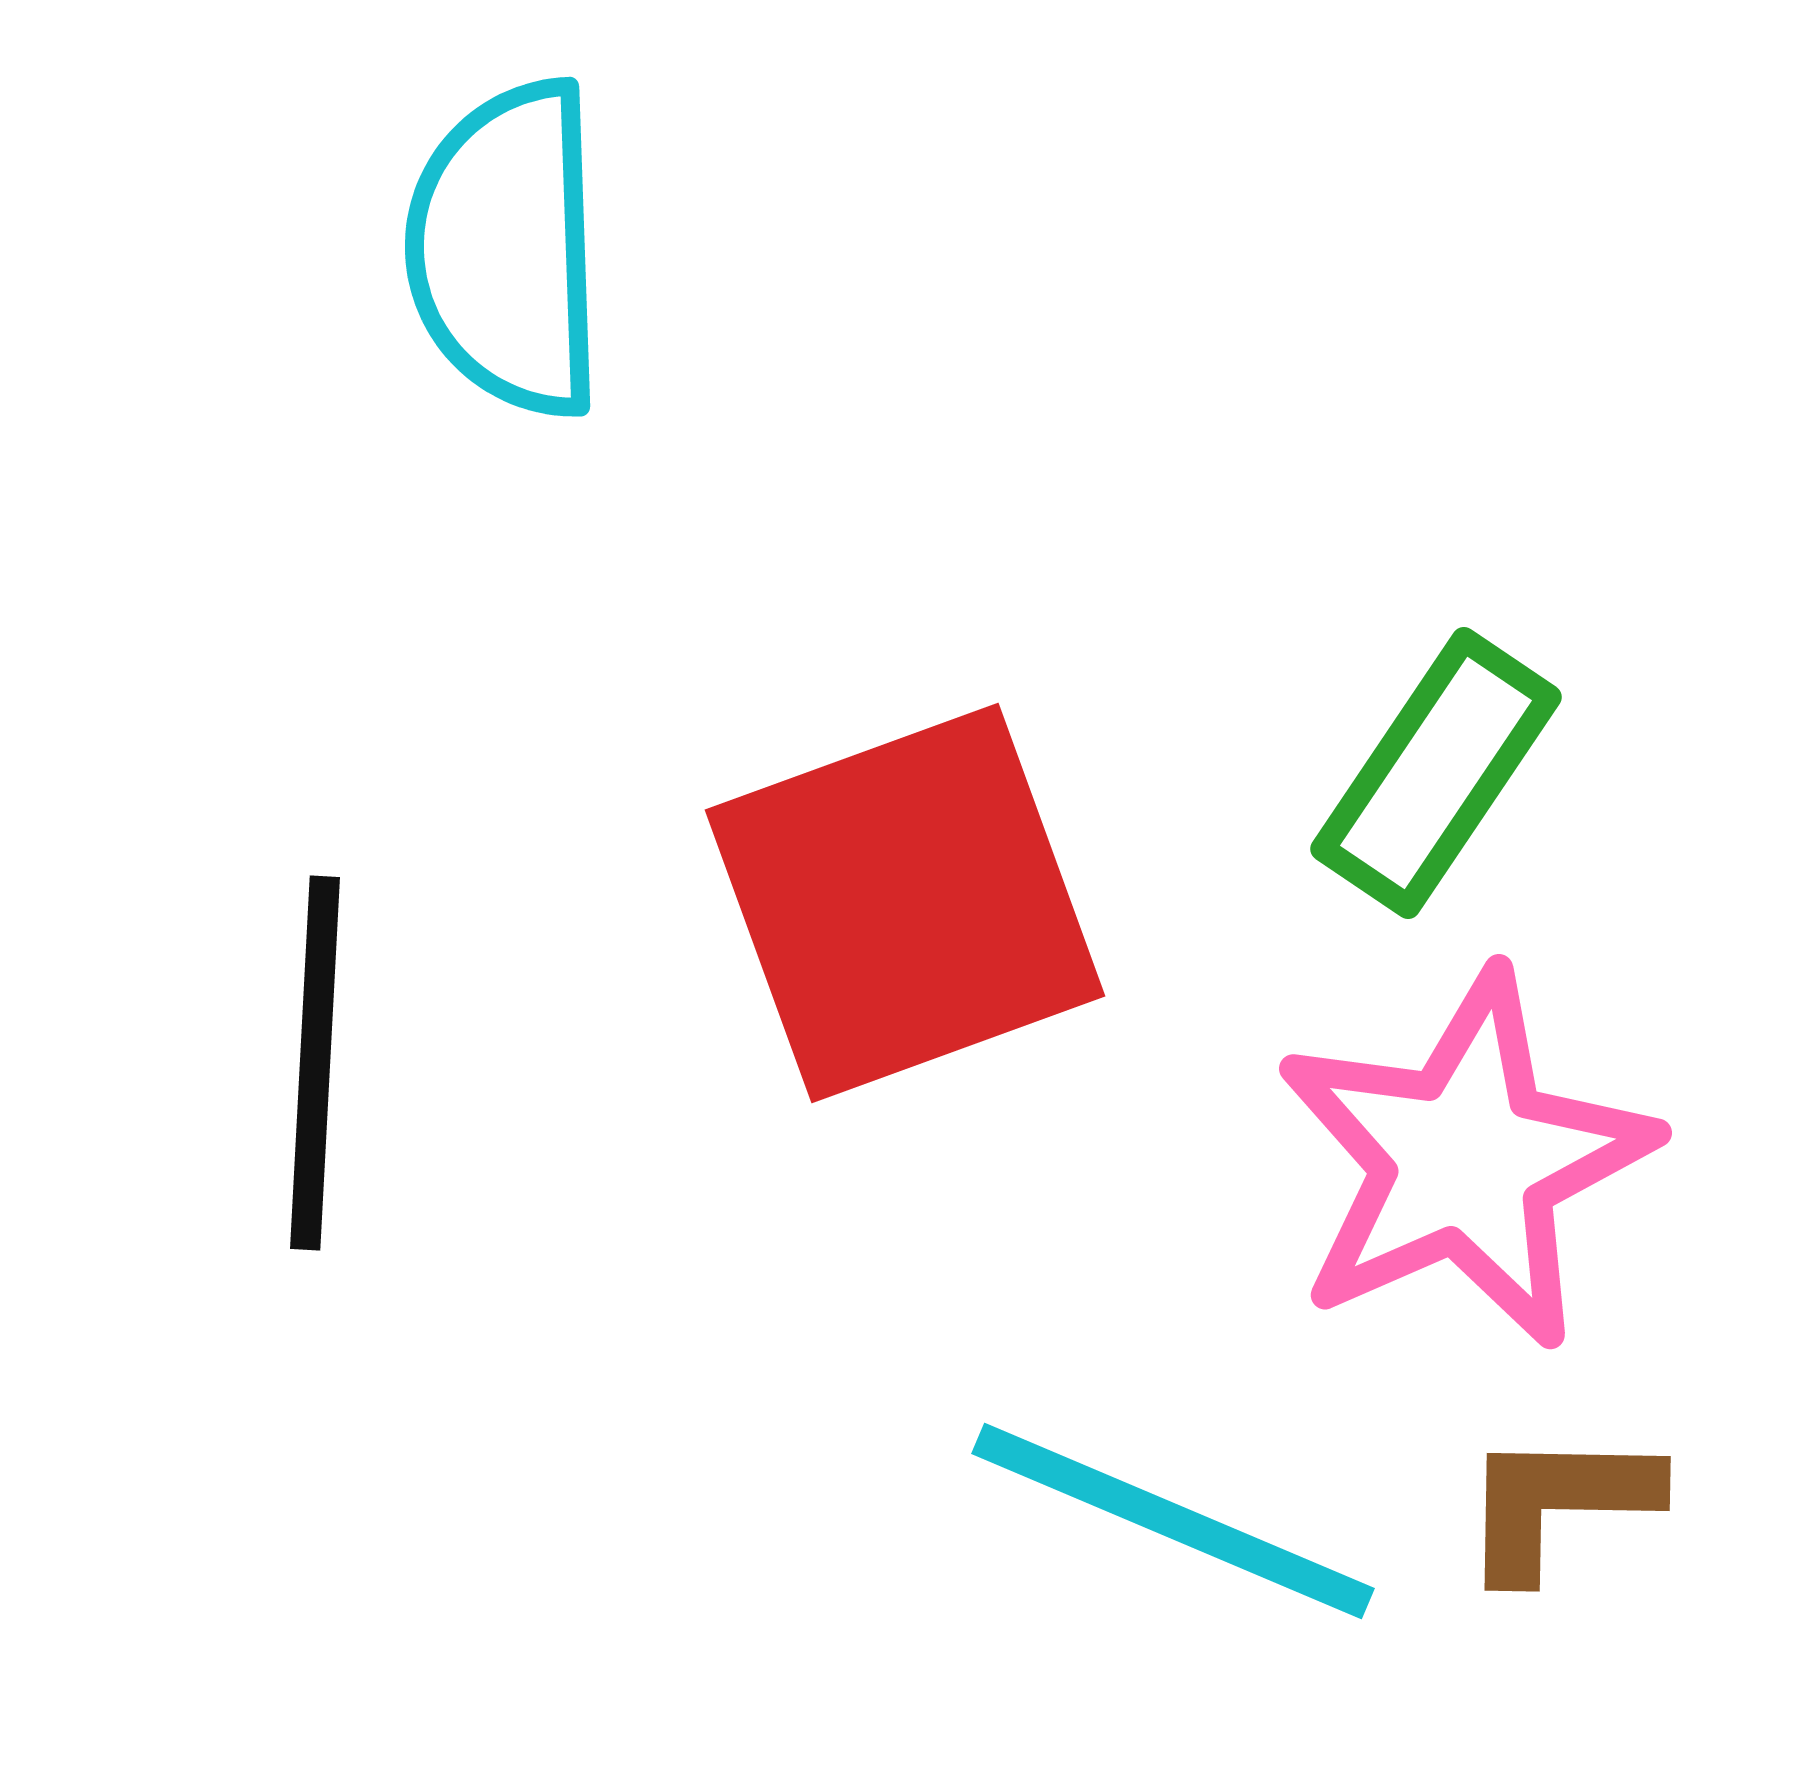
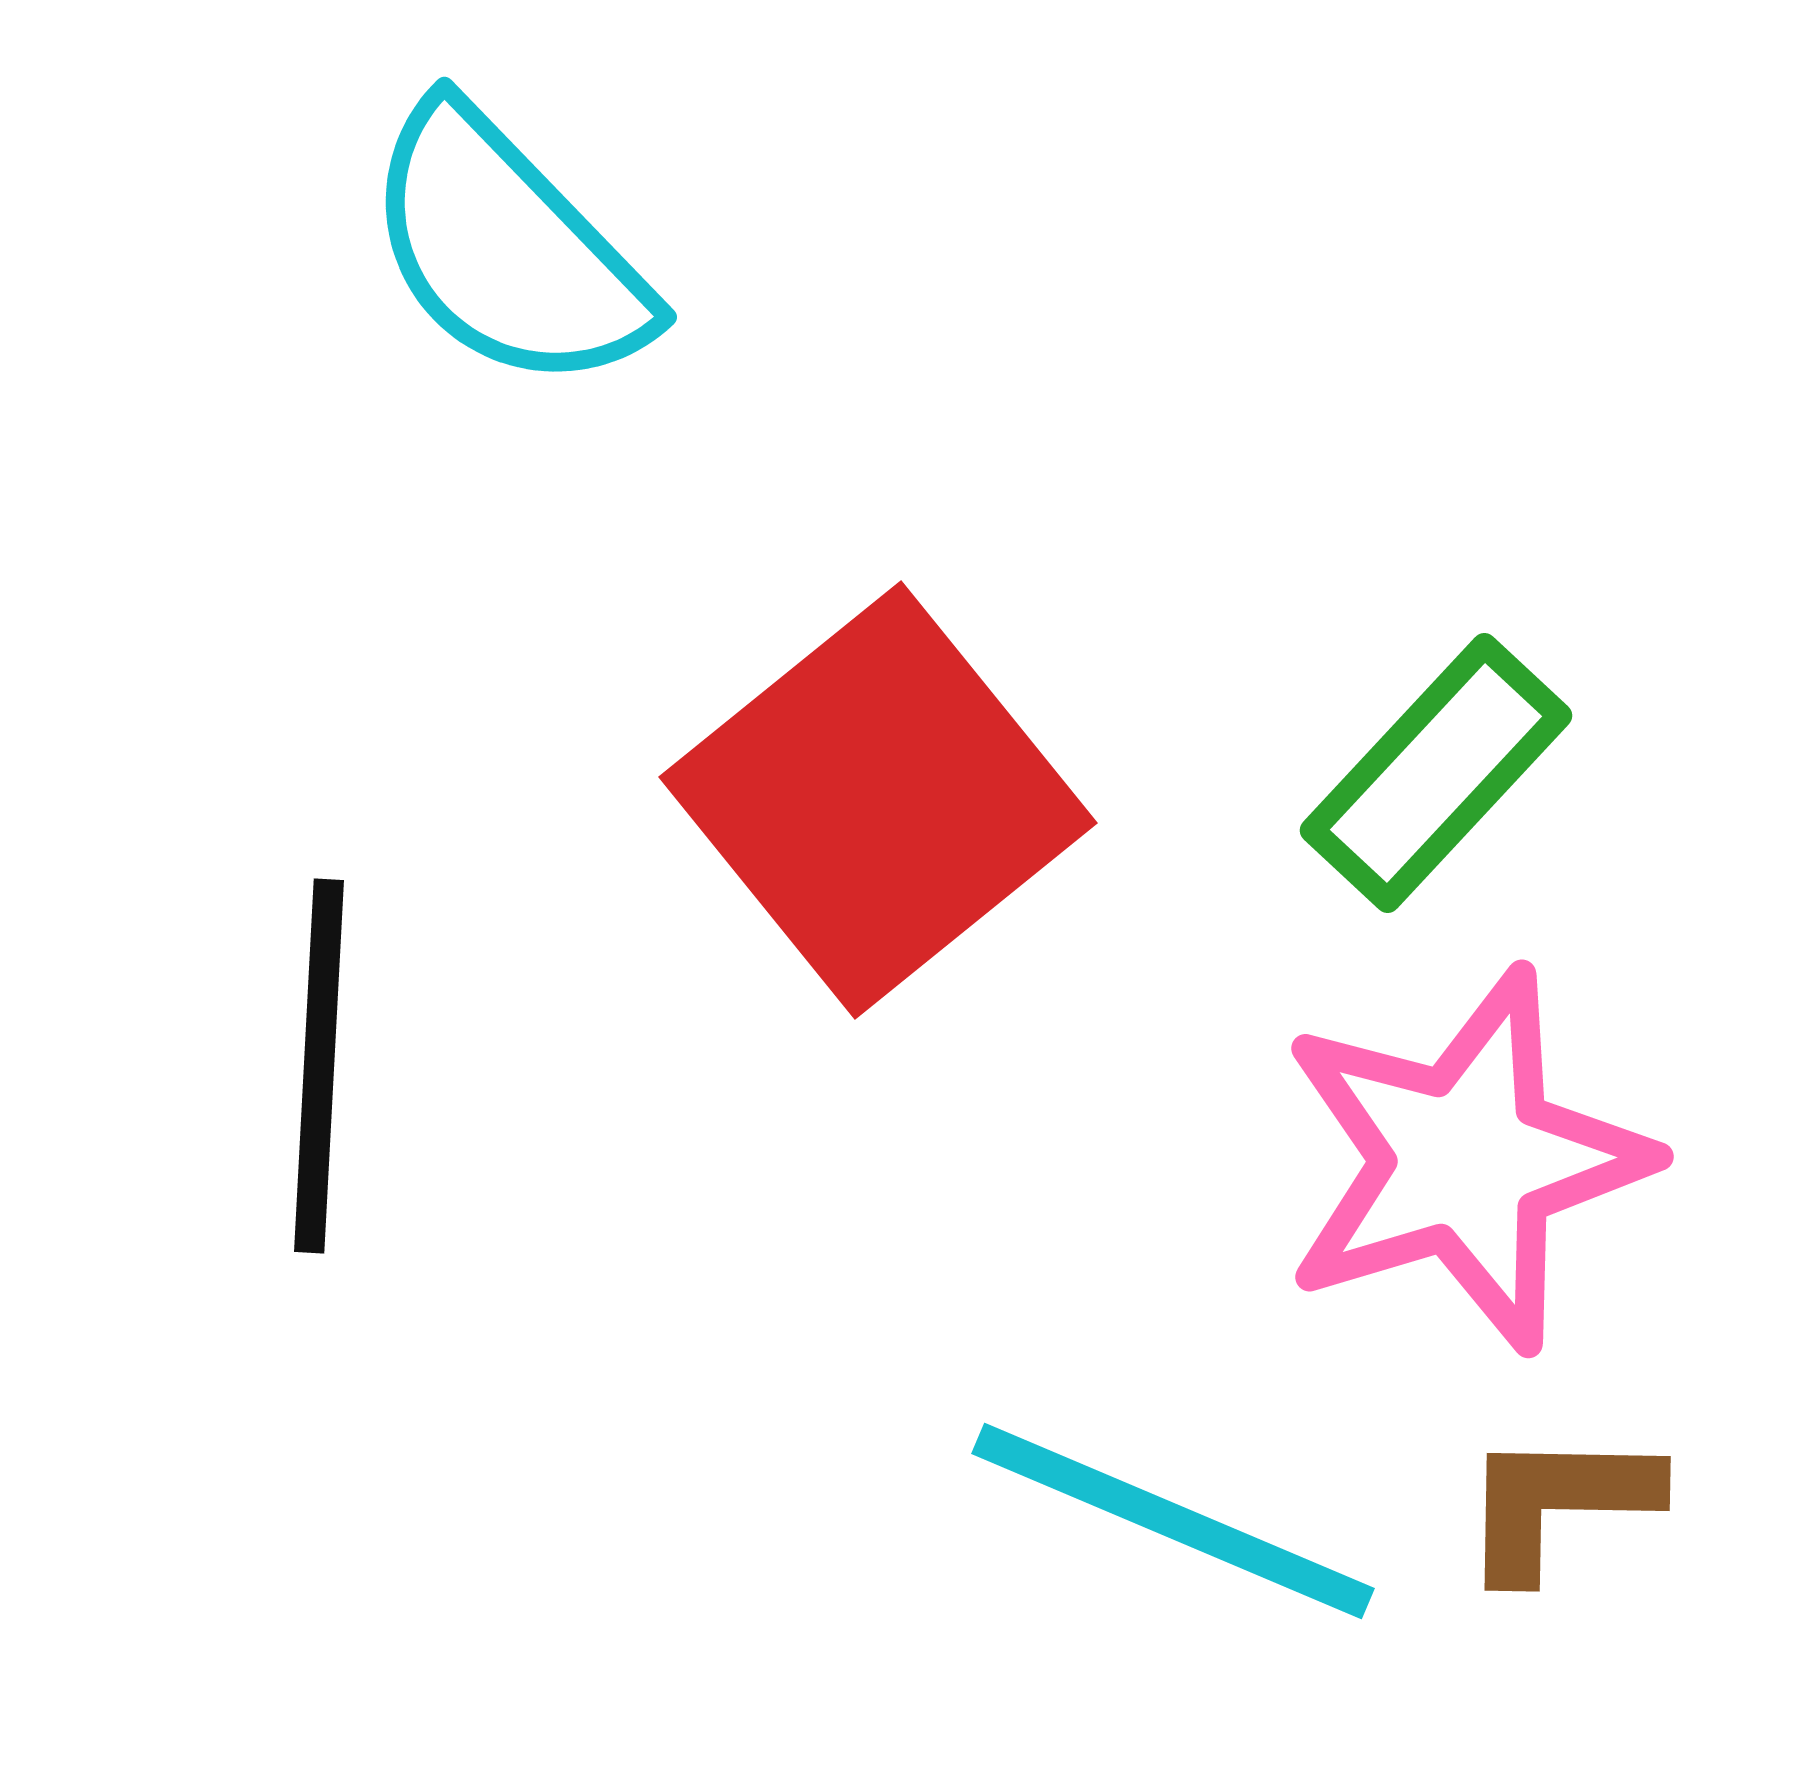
cyan semicircle: rotated 42 degrees counterclockwise
green rectangle: rotated 9 degrees clockwise
red square: moved 27 px left, 103 px up; rotated 19 degrees counterclockwise
black line: moved 4 px right, 3 px down
pink star: rotated 7 degrees clockwise
